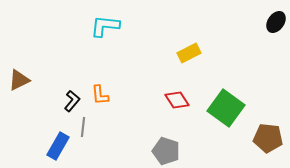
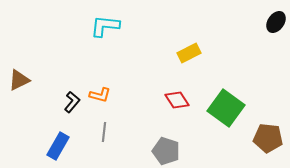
orange L-shape: rotated 70 degrees counterclockwise
black L-shape: moved 1 px down
gray line: moved 21 px right, 5 px down
